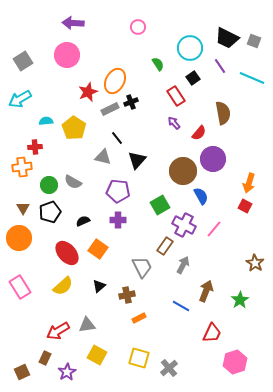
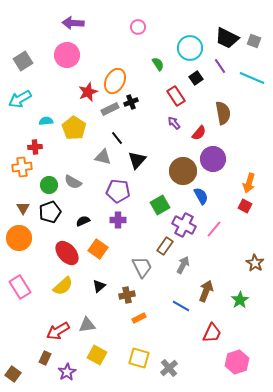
black square at (193, 78): moved 3 px right
pink hexagon at (235, 362): moved 2 px right
brown square at (22, 372): moved 9 px left, 2 px down; rotated 28 degrees counterclockwise
